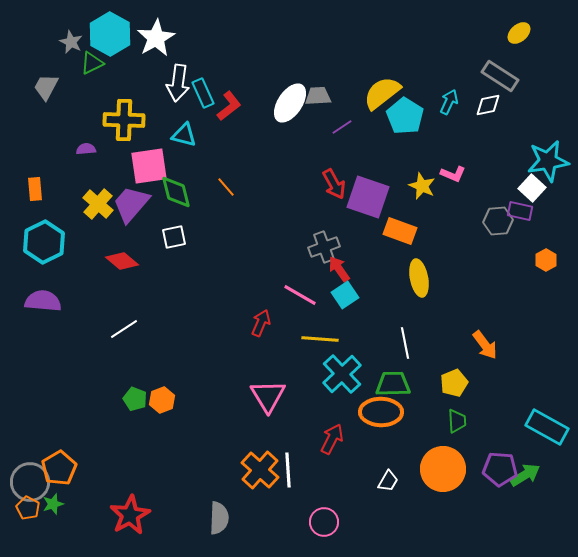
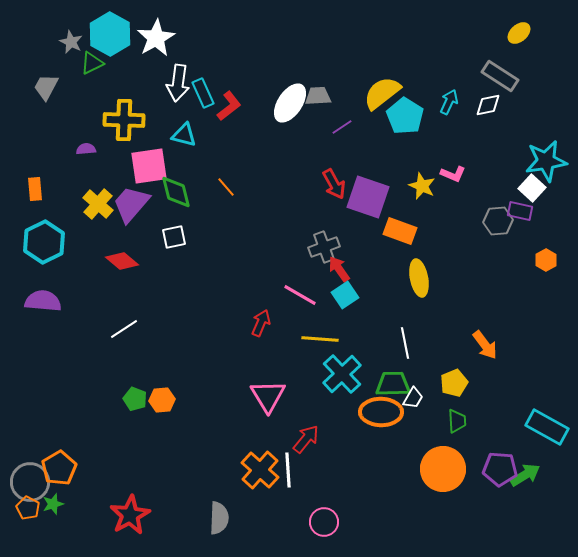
cyan star at (548, 161): moved 2 px left
orange hexagon at (162, 400): rotated 15 degrees clockwise
red arrow at (332, 439): moved 26 px left; rotated 12 degrees clockwise
white trapezoid at (388, 481): moved 25 px right, 83 px up
